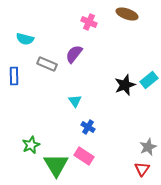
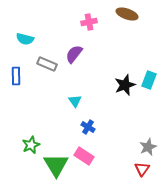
pink cross: rotated 35 degrees counterclockwise
blue rectangle: moved 2 px right
cyan rectangle: rotated 30 degrees counterclockwise
